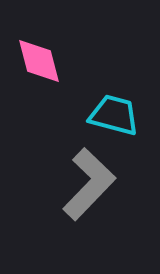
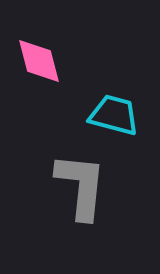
gray L-shape: moved 8 px left, 2 px down; rotated 38 degrees counterclockwise
